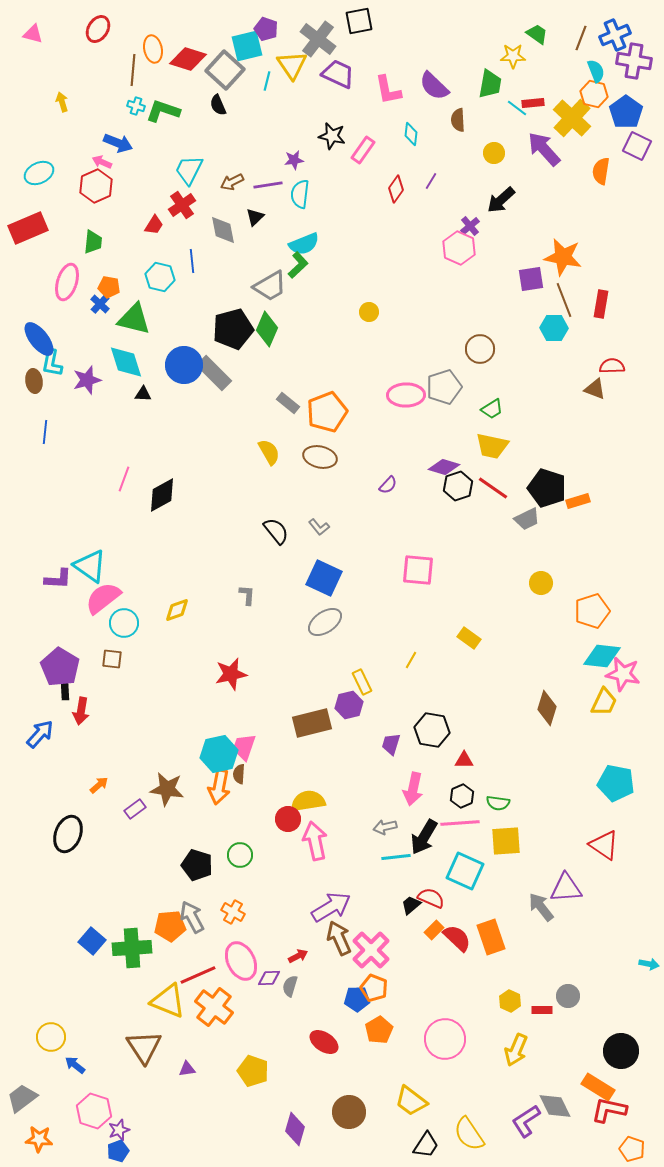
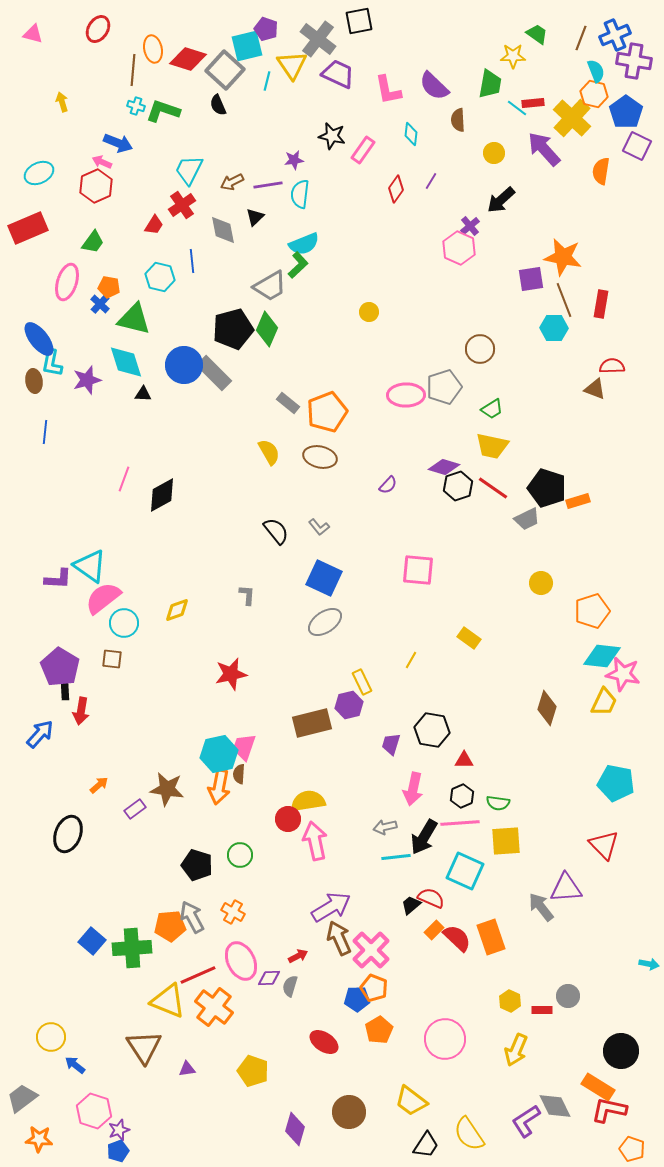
green trapezoid at (93, 242): rotated 30 degrees clockwise
red triangle at (604, 845): rotated 12 degrees clockwise
